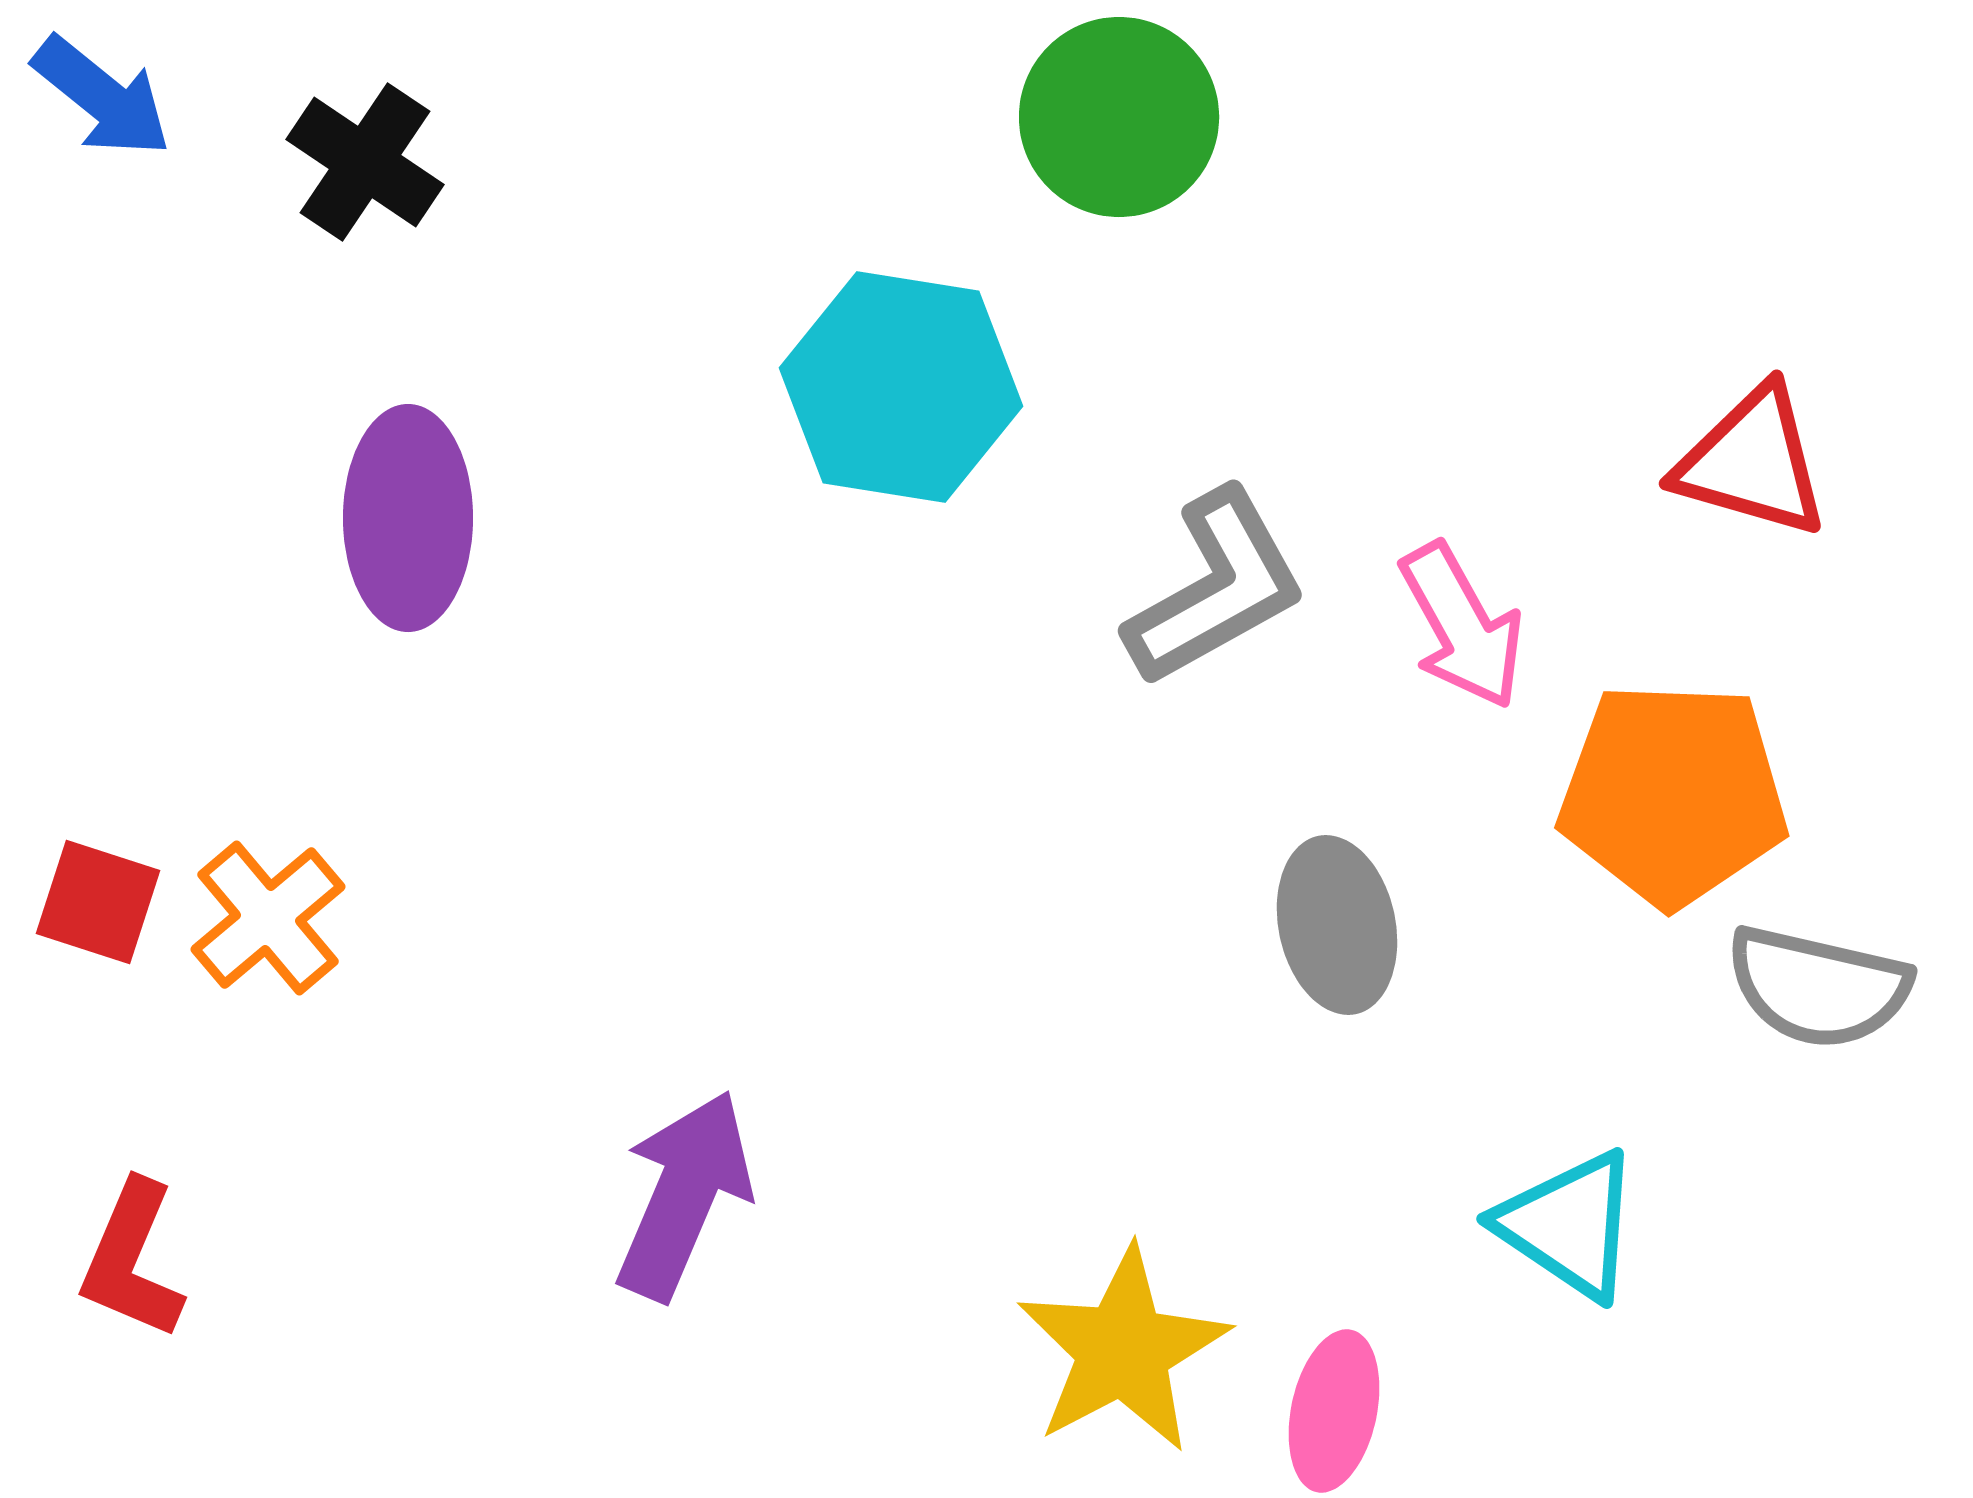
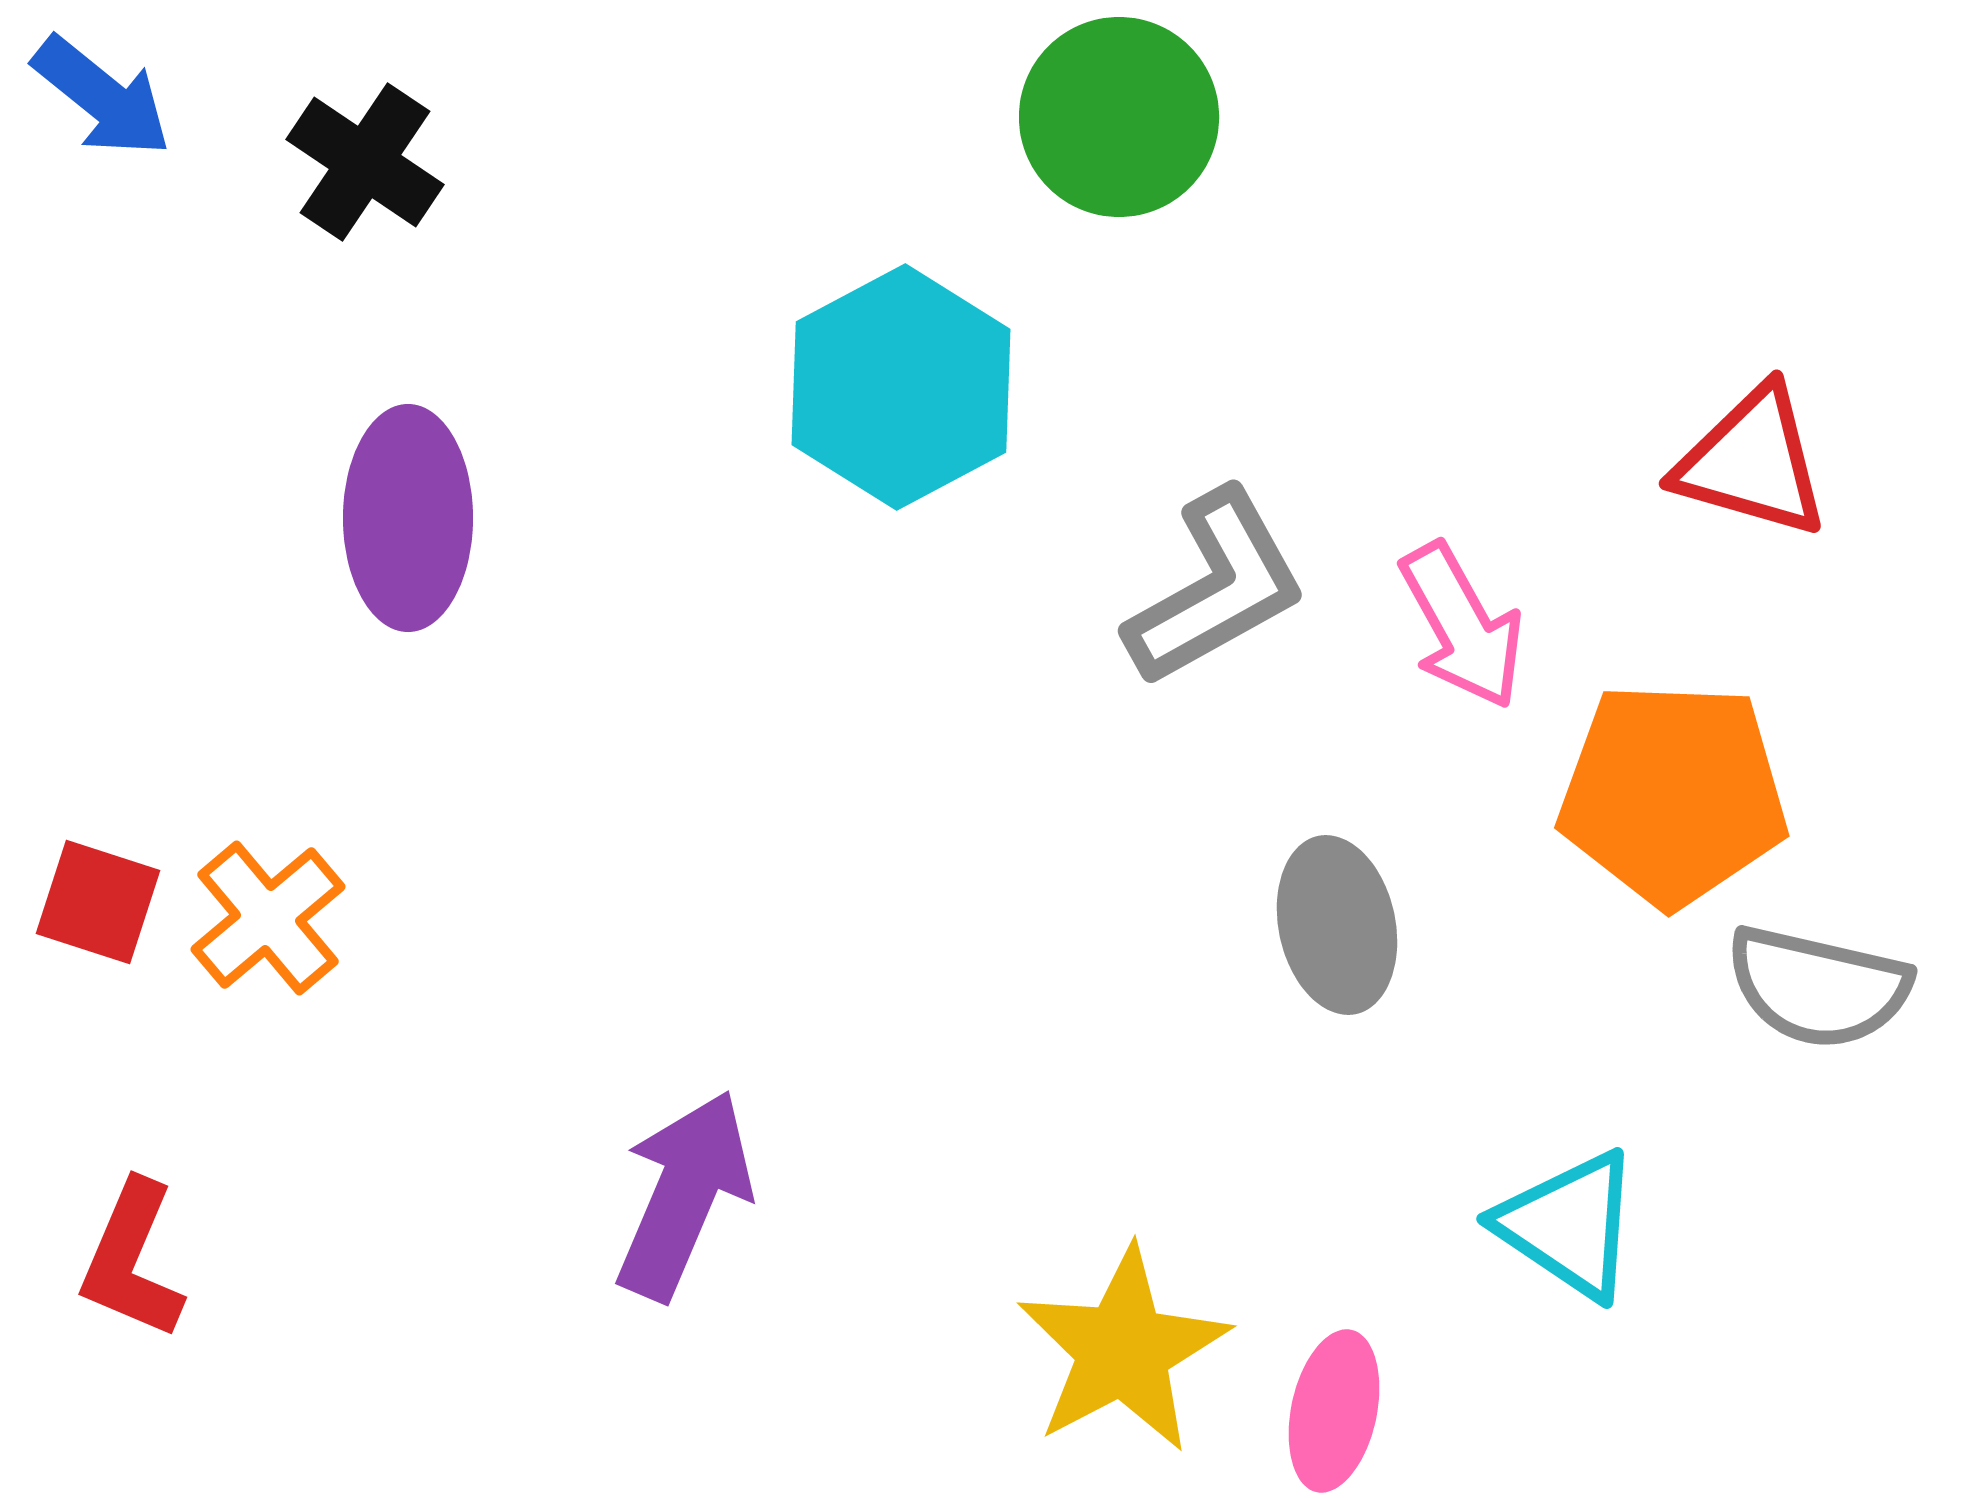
cyan hexagon: rotated 23 degrees clockwise
